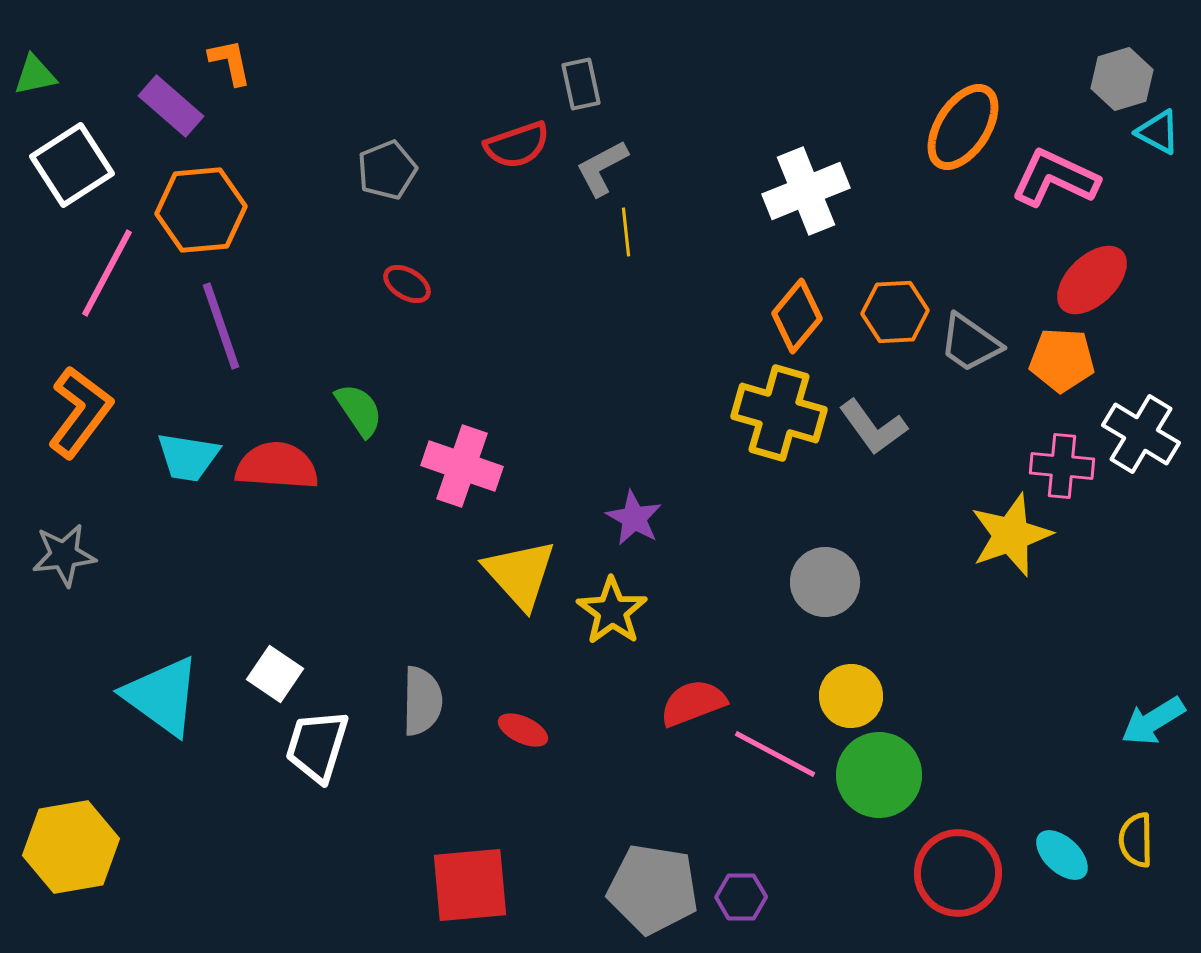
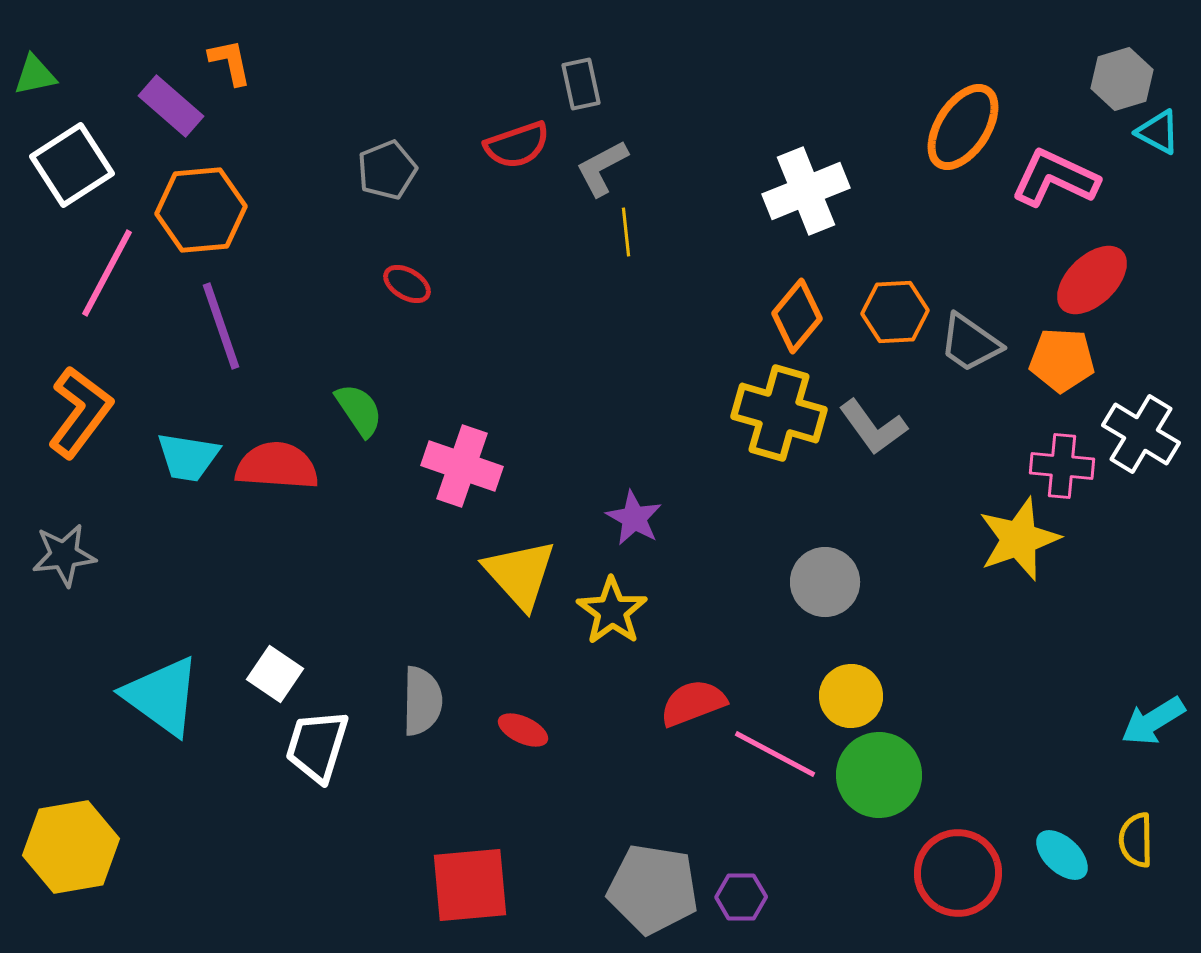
yellow star at (1011, 535): moved 8 px right, 4 px down
